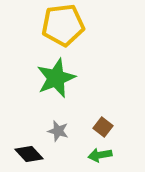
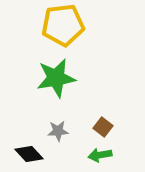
green star: rotated 12 degrees clockwise
gray star: rotated 20 degrees counterclockwise
